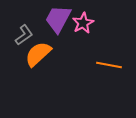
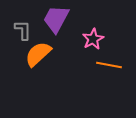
purple trapezoid: moved 2 px left
pink star: moved 10 px right, 16 px down
gray L-shape: moved 1 px left, 5 px up; rotated 55 degrees counterclockwise
